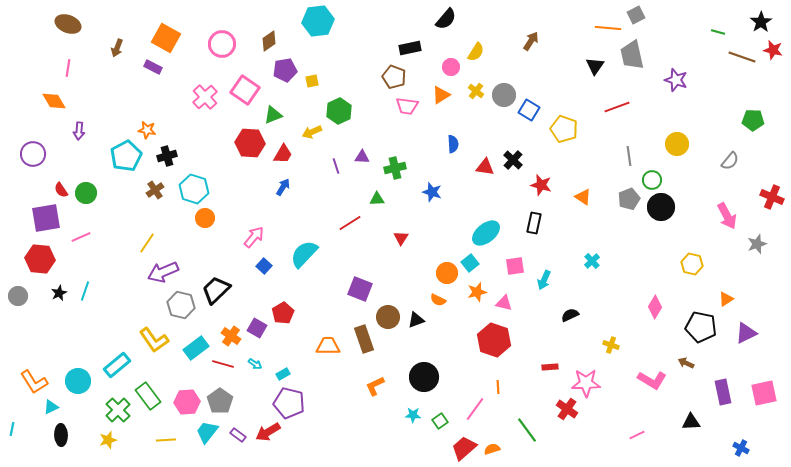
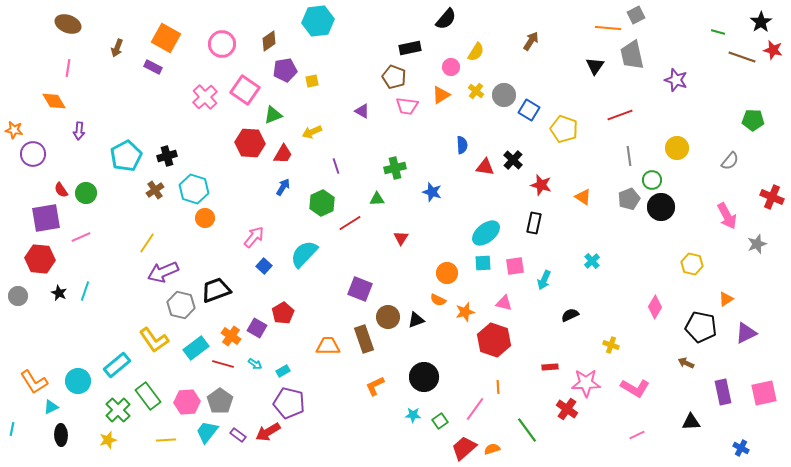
red line at (617, 107): moved 3 px right, 8 px down
green hexagon at (339, 111): moved 17 px left, 92 px down
orange star at (147, 130): moved 133 px left
blue semicircle at (453, 144): moved 9 px right, 1 px down
yellow circle at (677, 144): moved 4 px down
purple triangle at (362, 157): moved 46 px up; rotated 28 degrees clockwise
cyan square at (470, 263): moved 13 px right; rotated 36 degrees clockwise
black trapezoid at (216, 290): rotated 24 degrees clockwise
orange star at (477, 292): moved 12 px left, 20 px down
black star at (59, 293): rotated 21 degrees counterclockwise
cyan rectangle at (283, 374): moved 3 px up
pink L-shape at (652, 380): moved 17 px left, 8 px down
